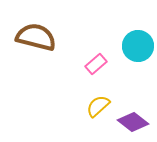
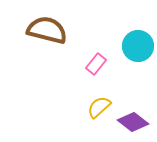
brown semicircle: moved 11 px right, 7 px up
pink rectangle: rotated 10 degrees counterclockwise
yellow semicircle: moved 1 px right, 1 px down
